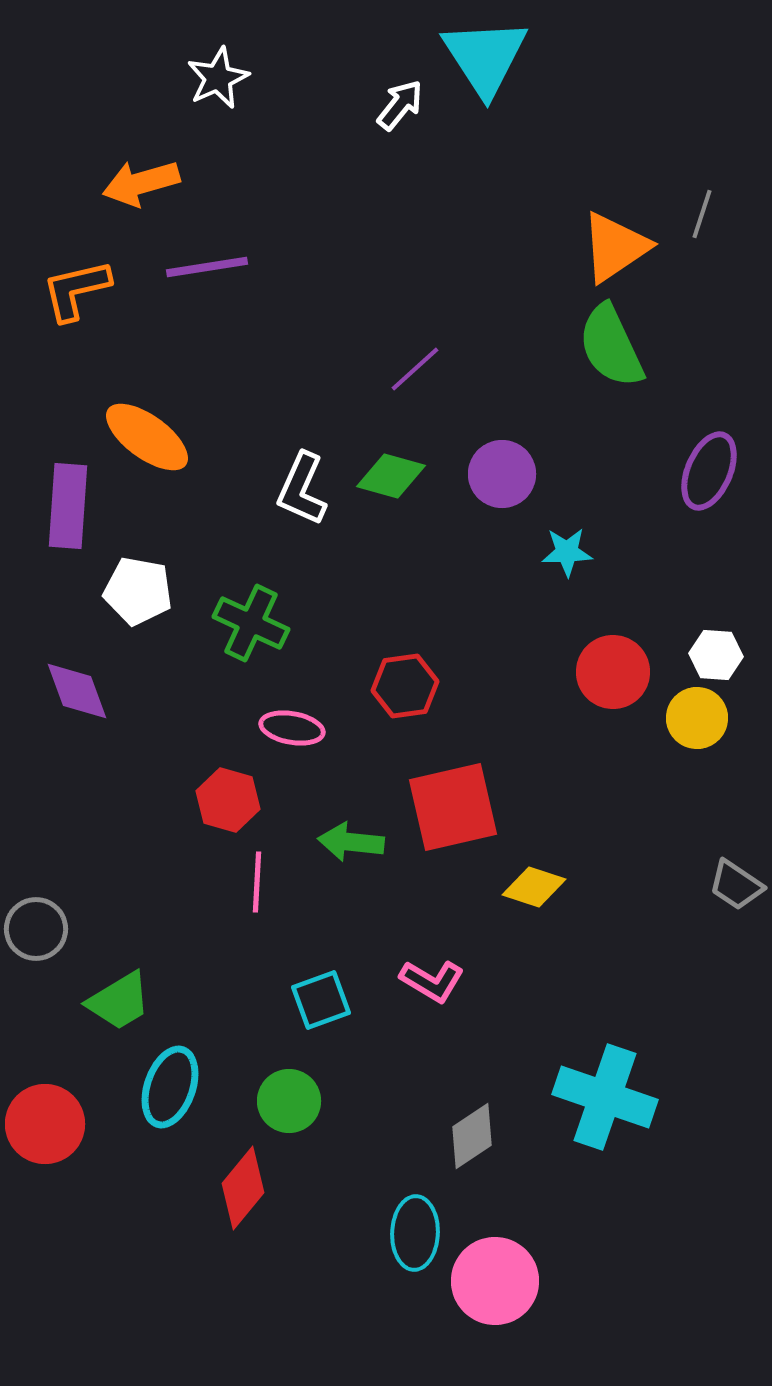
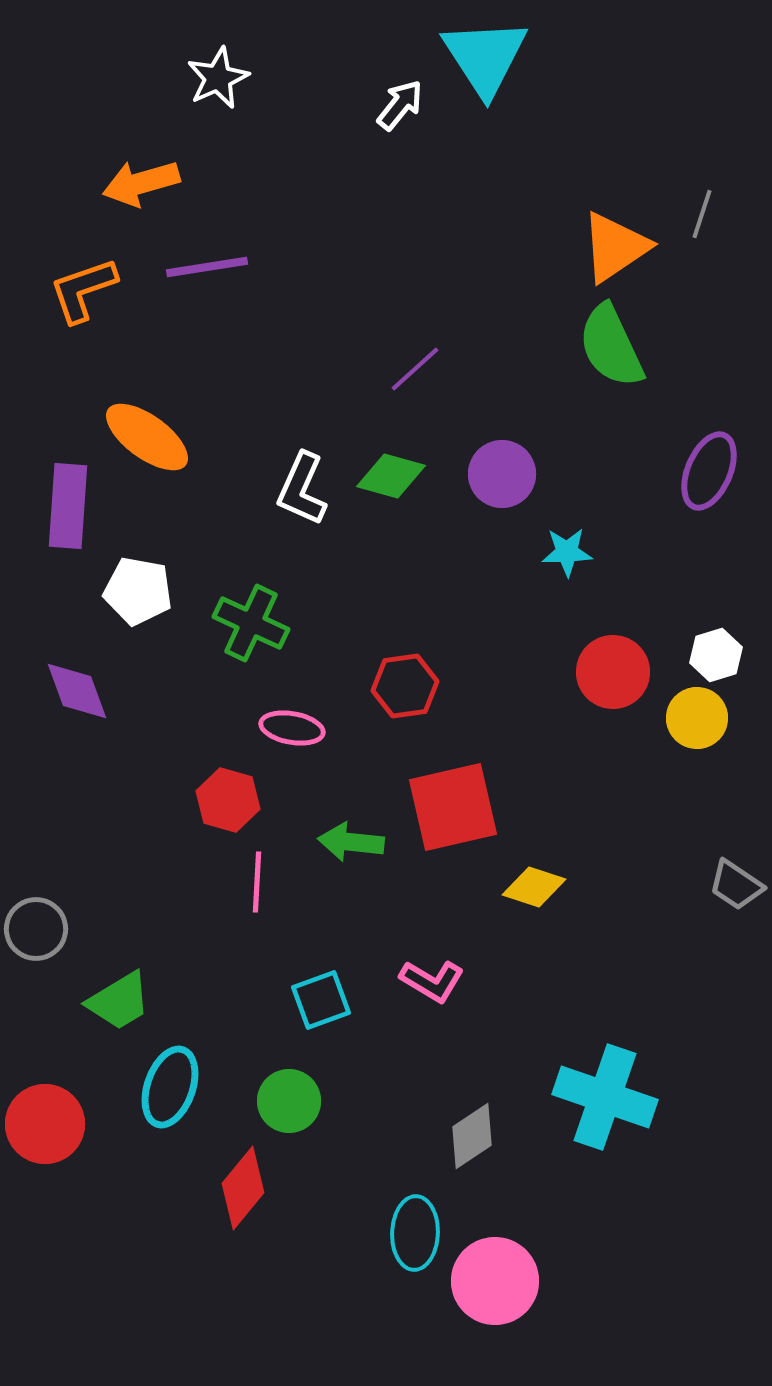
orange L-shape at (76, 290): moved 7 px right; rotated 6 degrees counterclockwise
white hexagon at (716, 655): rotated 21 degrees counterclockwise
